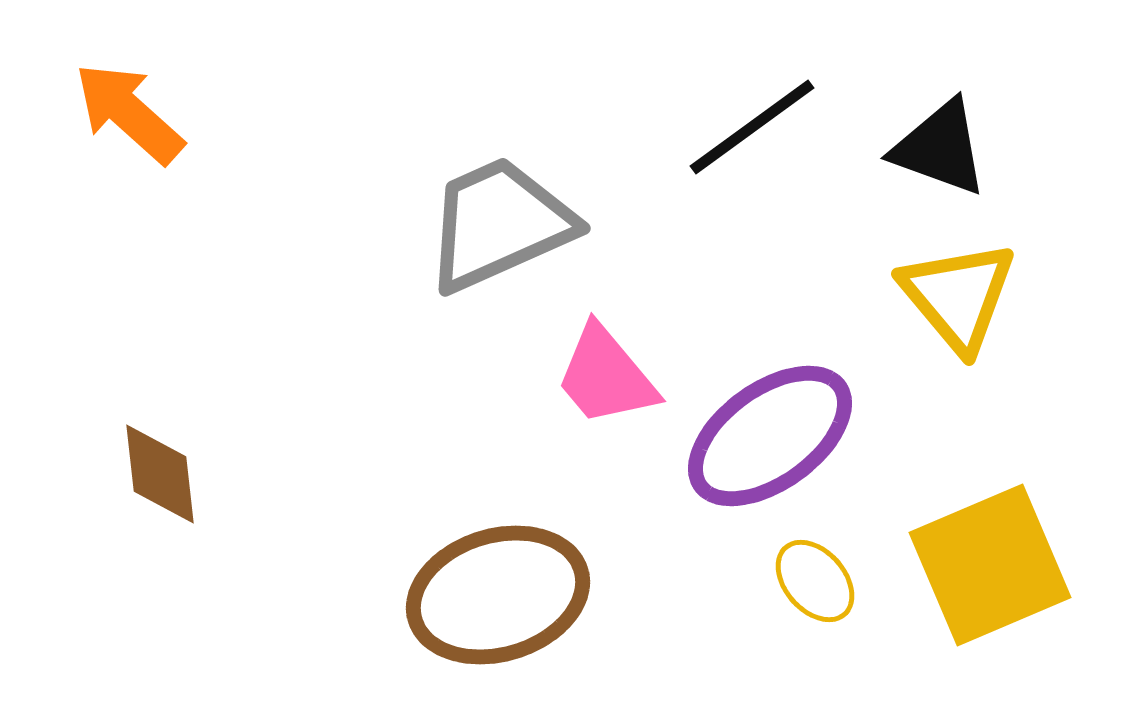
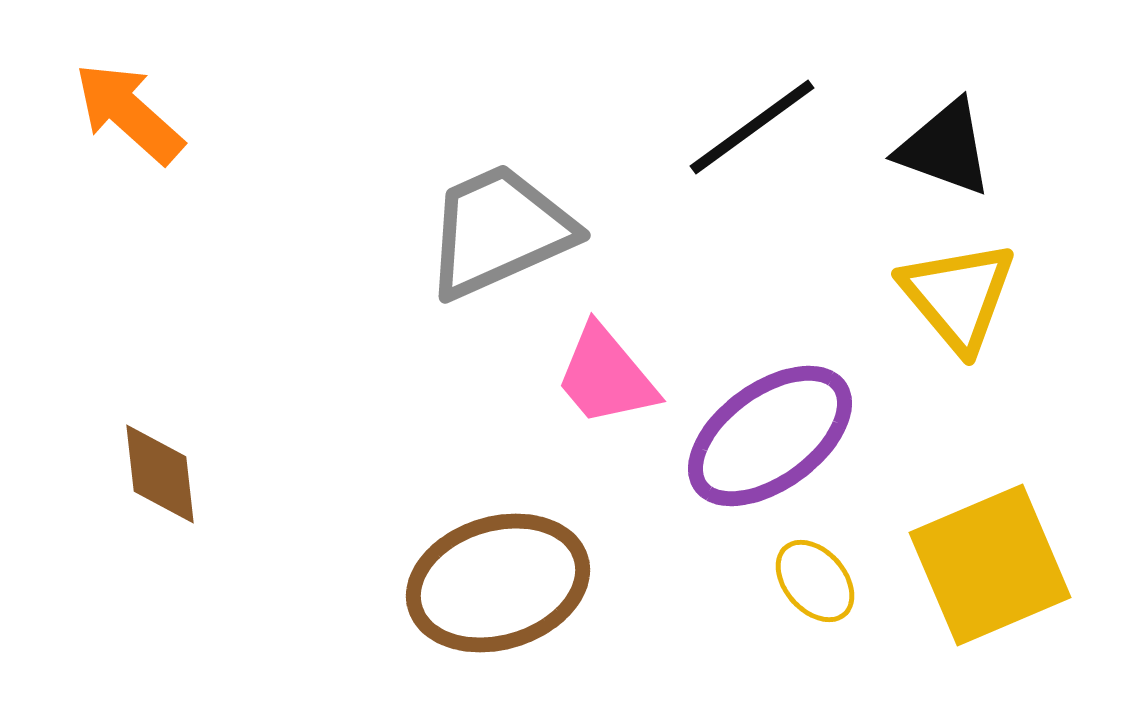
black triangle: moved 5 px right
gray trapezoid: moved 7 px down
brown ellipse: moved 12 px up
